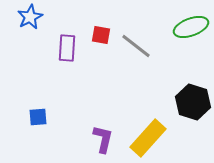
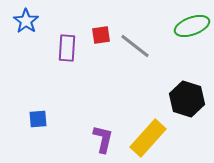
blue star: moved 4 px left, 4 px down; rotated 10 degrees counterclockwise
green ellipse: moved 1 px right, 1 px up
red square: rotated 18 degrees counterclockwise
gray line: moved 1 px left
black hexagon: moved 6 px left, 3 px up
blue square: moved 2 px down
